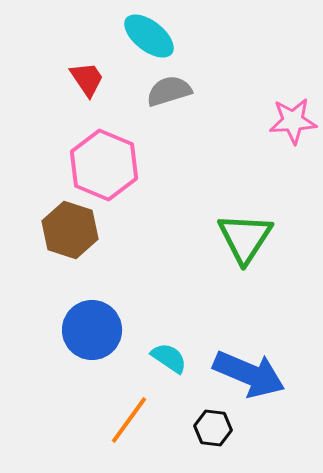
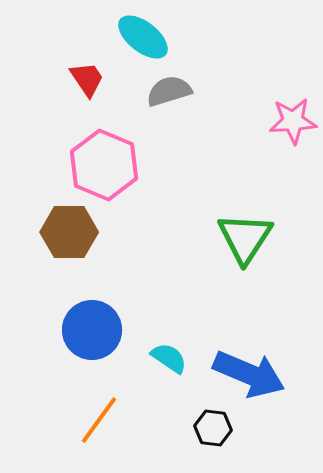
cyan ellipse: moved 6 px left, 1 px down
brown hexagon: moved 1 px left, 2 px down; rotated 18 degrees counterclockwise
orange line: moved 30 px left
